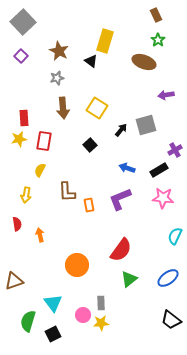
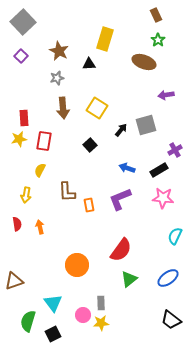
yellow rectangle at (105, 41): moved 2 px up
black triangle at (91, 61): moved 2 px left, 3 px down; rotated 40 degrees counterclockwise
orange arrow at (40, 235): moved 8 px up
